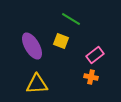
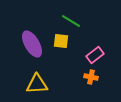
green line: moved 2 px down
yellow square: rotated 14 degrees counterclockwise
purple ellipse: moved 2 px up
